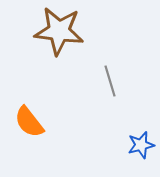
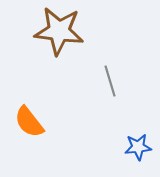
blue star: moved 3 px left, 2 px down; rotated 8 degrees clockwise
